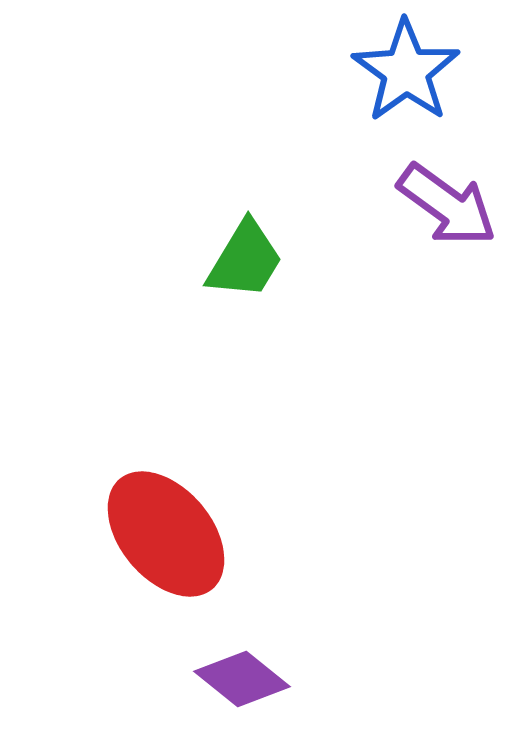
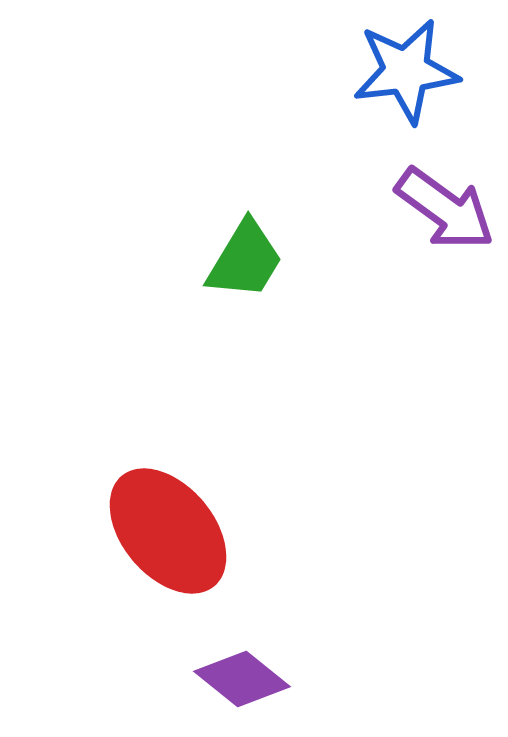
blue star: rotated 29 degrees clockwise
purple arrow: moved 2 px left, 4 px down
red ellipse: moved 2 px right, 3 px up
